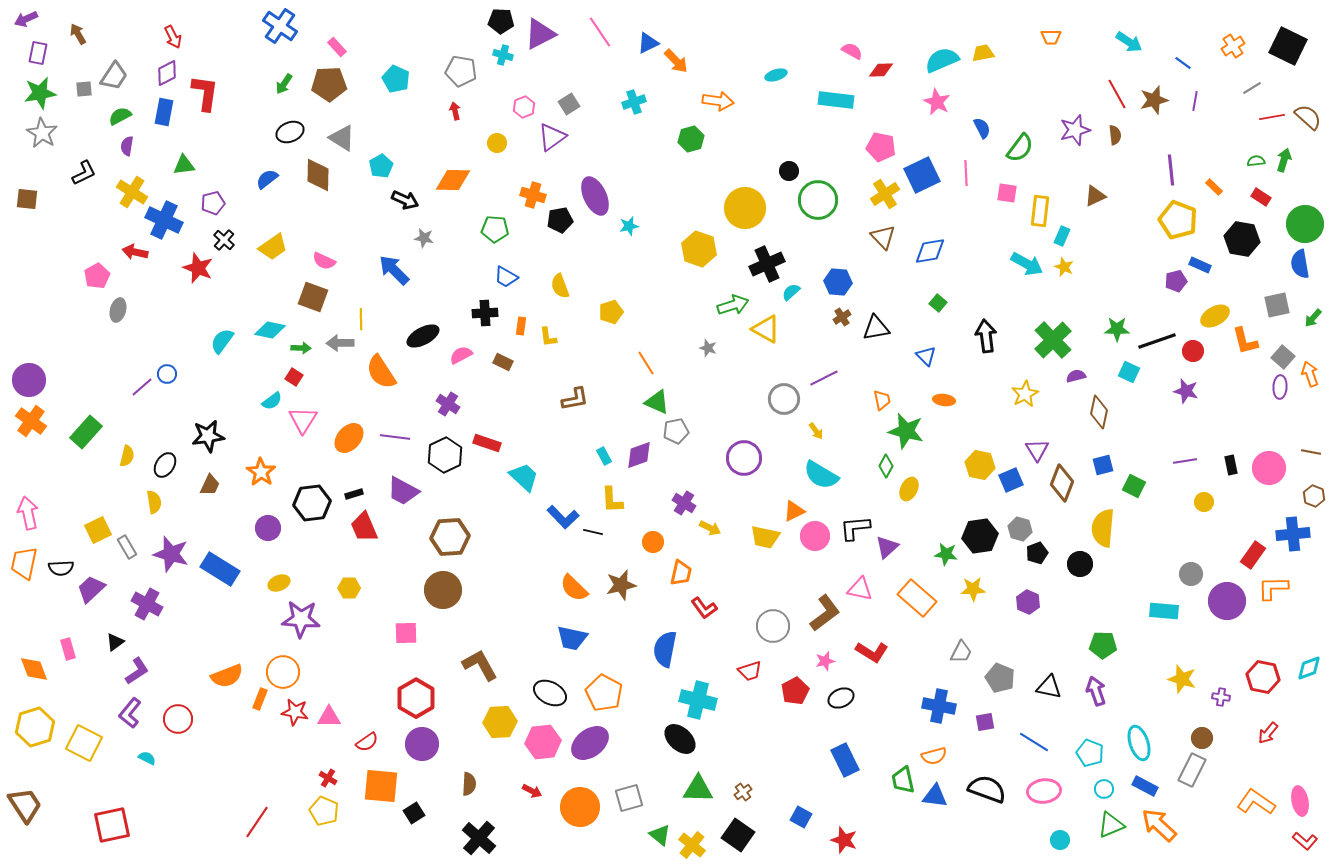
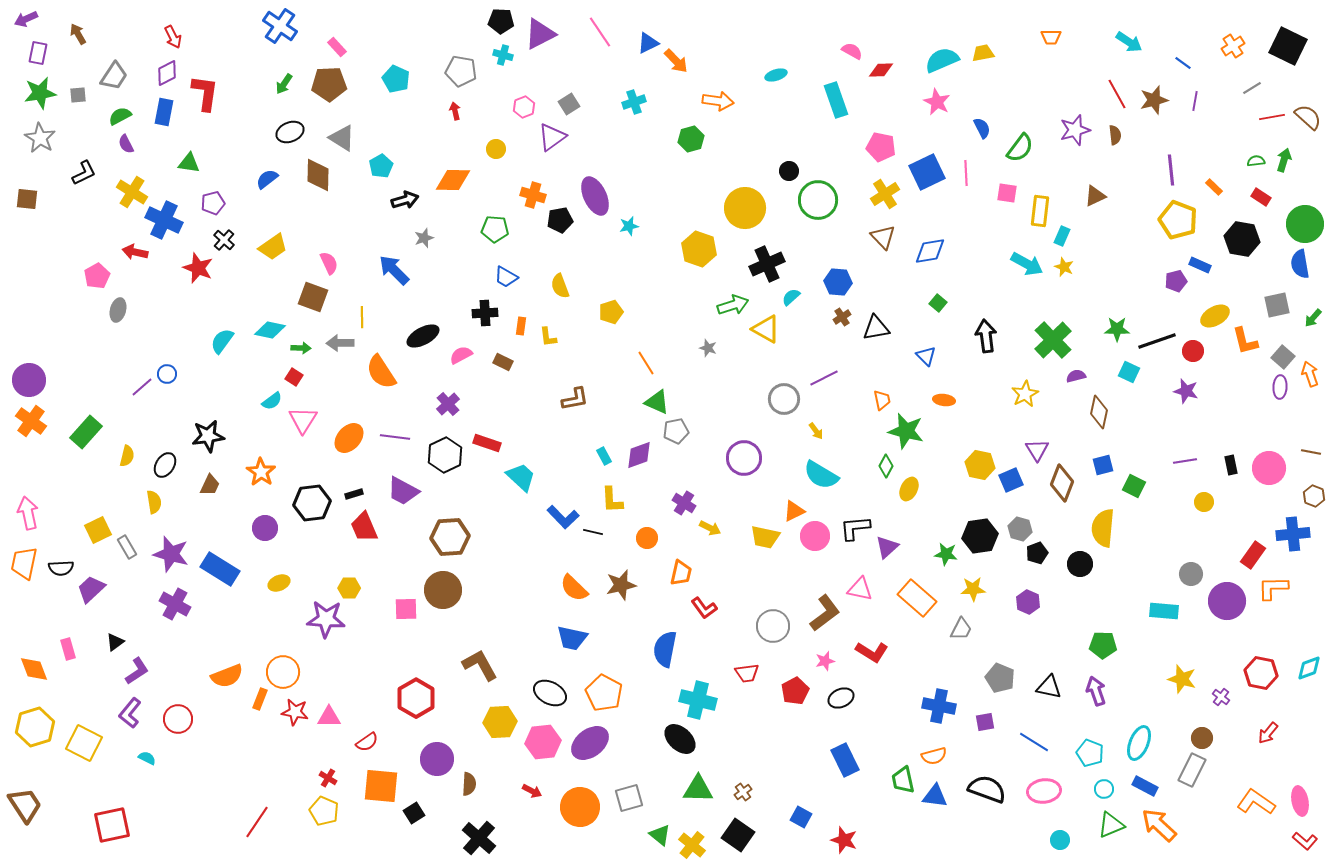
gray square at (84, 89): moved 6 px left, 6 px down
cyan rectangle at (836, 100): rotated 64 degrees clockwise
gray star at (42, 133): moved 2 px left, 5 px down
yellow circle at (497, 143): moved 1 px left, 6 px down
purple semicircle at (127, 146): moved 1 px left, 2 px up; rotated 36 degrees counterclockwise
green triangle at (184, 165): moved 5 px right, 2 px up; rotated 15 degrees clockwise
blue square at (922, 175): moved 5 px right, 3 px up
black arrow at (405, 200): rotated 40 degrees counterclockwise
gray star at (424, 238): rotated 30 degrees counterclockwise
pink semicircle at (324, 261): moved 5 px right, 2 px down; rotated 140 degrees counterclockwise
cyan semicircle at (791, 292): moved 5 px down
yellow line at (361, 319): moved 1 px right, 2 px up
purple cross at (448, 404): rotated 15 degrees clockwise
cyan trapezoid at (524, 477): moved 3 px left
purple circle at (268, 528): moved 3 px left
orange circle at (653, 542): moved 6 px left, 4 px up
purple cross at (147, 604): moved 28 px right
purple star at (301, 619): moved 25 px right
pink square at (406, 633): moved 24 px up
gray trapezoid at (961, 652): moved 23 px up
red trapezoid at (750, 671): moved 3 px left, 2 px down; rotated 10 degrees clockwise
red hexagon at (1263, 677): moved 2 px left, 4 px up
purple cross at (1221, 697): rotated 30 degrees clockwise
cyan ellipse at (1139, 743): rotated 40 degrees clockwise
purple circle at (422, 744): moved 15 px right, 15 px down
